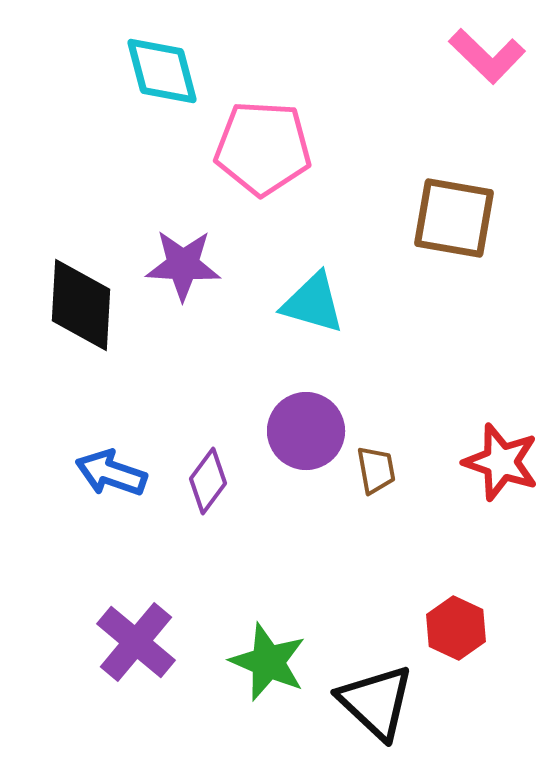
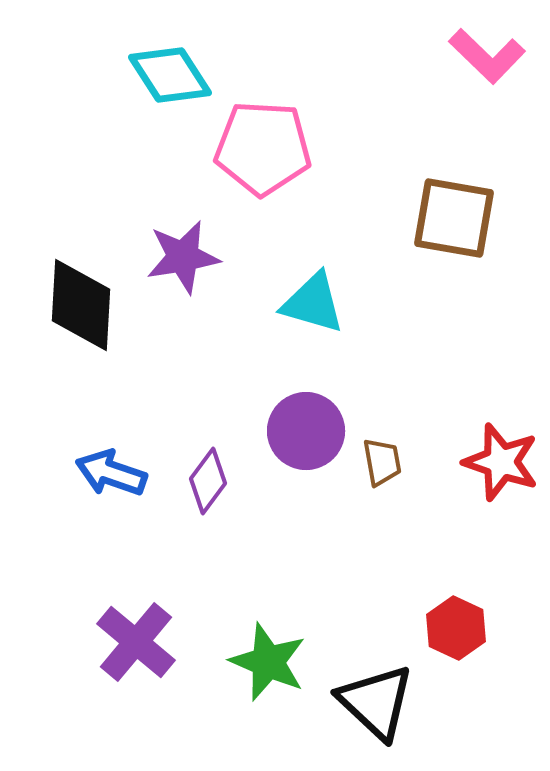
cyan diamond: moved 8 px right, 4 px down; rotated 18 degrees counterclockwise
purple star: moved 8 px up; rotated 12 degrees counterclockwise
brown trapezoid: moved 6 px right, 8 px up
